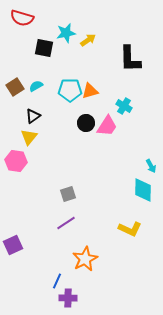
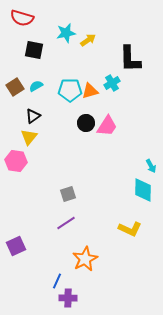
black square: moved 10 px left, 2 px down
cyan cross: moved 12 px left, 23 px up; rotated 28 degrees clockwise
purple square: moved 3 px right, 1 px down
